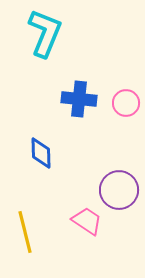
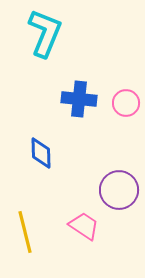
pink trapezoid: moved 3 px left, 5 px down
